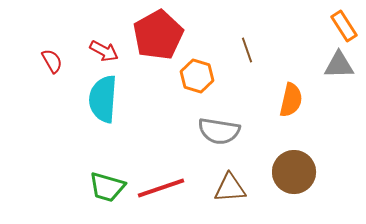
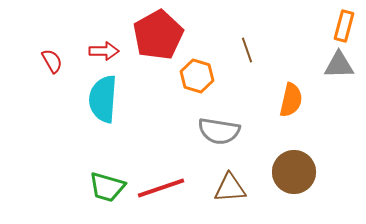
orange rectangle: rotated 48 degrees clockwise
red arrow: rotated 28 degrees counterclockwise
